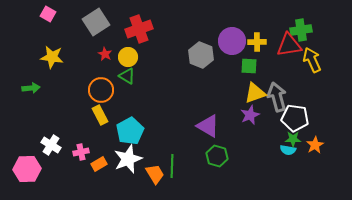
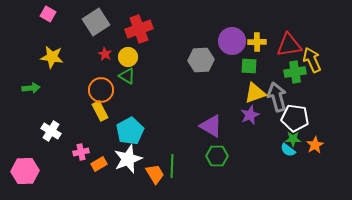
green cross: moved 6 px left, 42 px down
gray hexagon: moved 5 px down; rotated 25 degrees counterclockwise
yellow rectangle: moved 4 px up
purple triangle: moved 3 px right
white cross: moved 14 px up
cyan semicircle: rotated 28 degrees clockwise
green hexagon: rotated 15 degrees counterclockwise
pink hexagon: moved 2 px left, 2 px down
